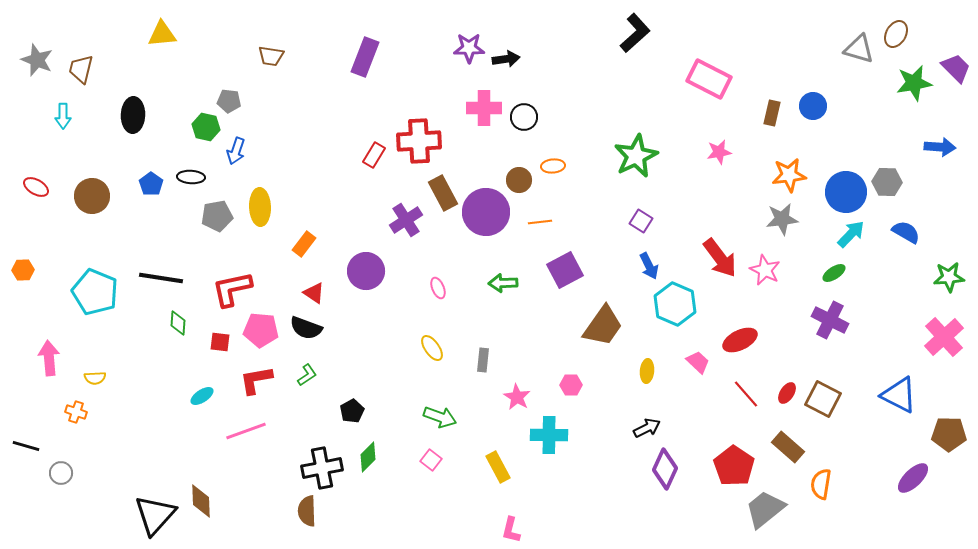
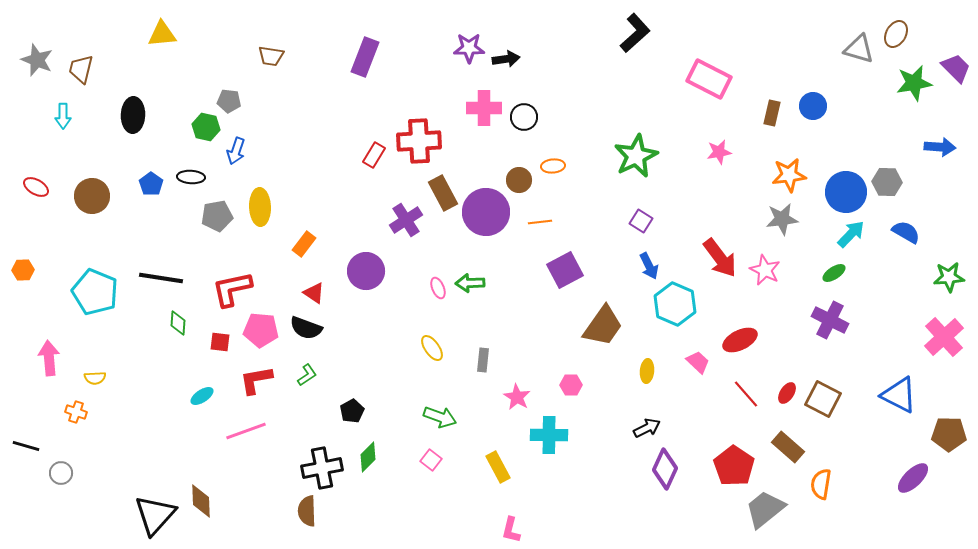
green arrow at (503, 283): moved 33 px left
